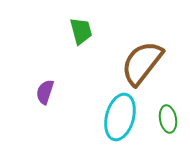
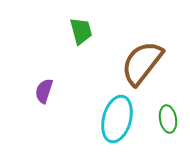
purple semicircle: moved 1 px left, 1 px up
cyan ellipse: moved 3 px left, 2 px down
